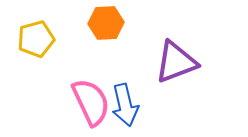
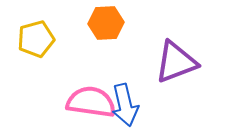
pink semicircle: rotated 57 degrees counterclockwise
